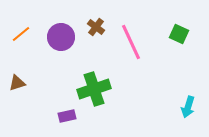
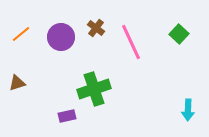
brown cross: moved 1 px down
green square: rotated 18 degrees clockwise
cyan arrow: moved 3 px down; rotated 15 degrees counterclockwise
